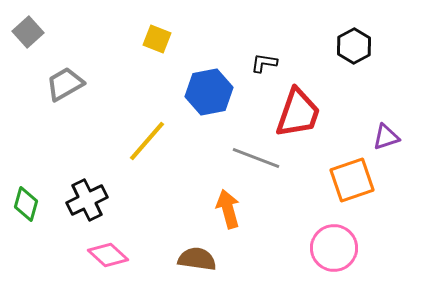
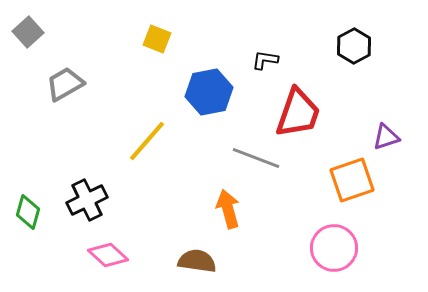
black L-shape: moved 1 px right, 3 px up
green diamond: moved 2 px right, 8 px down
brown semicircle: moved 2 px down
